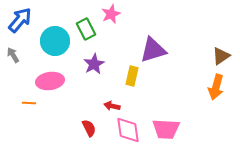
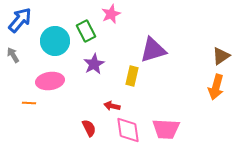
green rectangle: moved 2 px down
